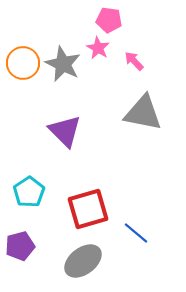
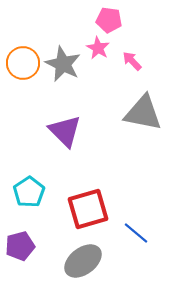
pink arrow: moved 2 px left
